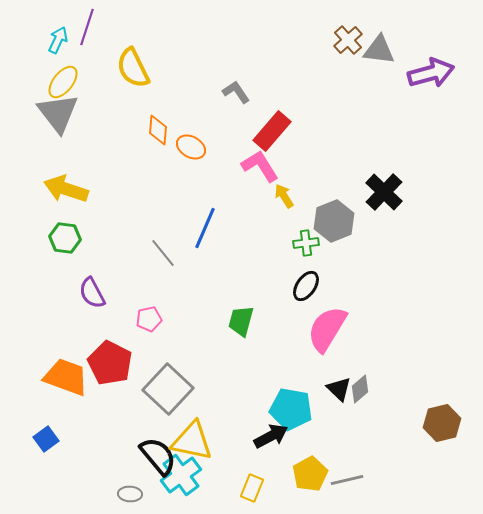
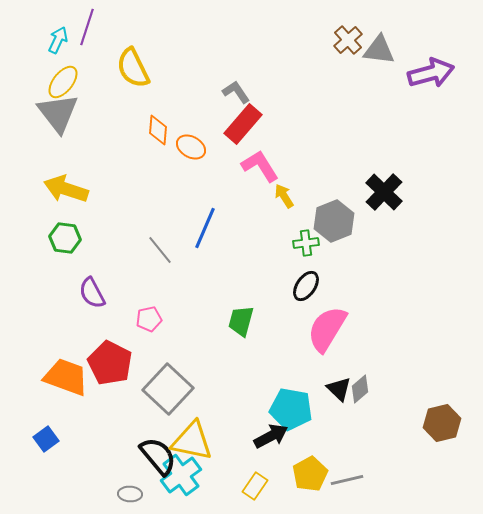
red rectangle at (272, 131): moved 29 px left, 7 px up
gray line at (163, 253): moved 3 px left, 3 px up
yellow rectangle at (252, 488): moved 3 px right, 2 px up; rotated 12 degrees clockwise
